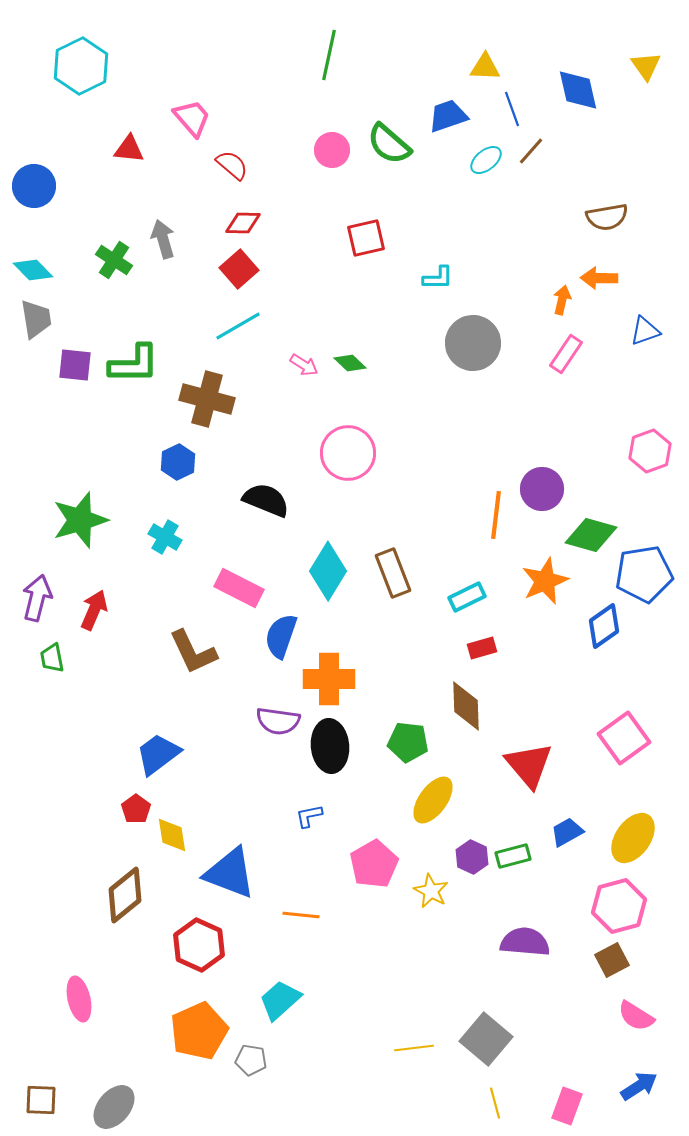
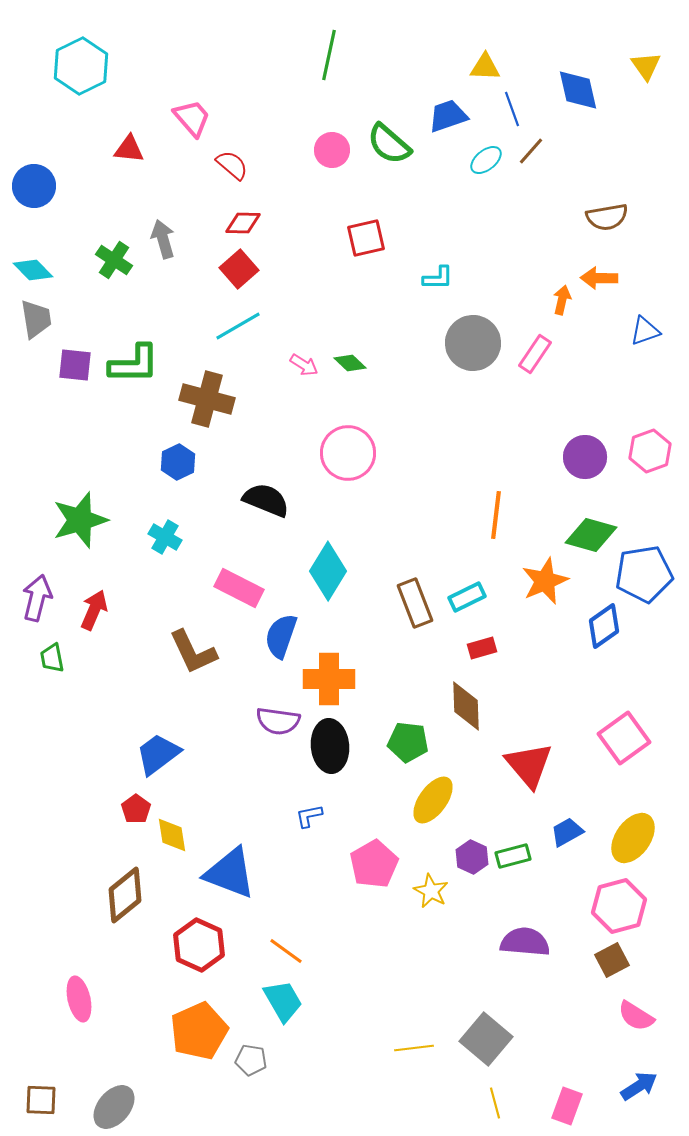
pink rectangle at (566, 354): moved 31 px left
purple circle at (542, 489): moved 43 px right, 32 px up
brown rectangle at (393, 573): moved 22 px right, 30 px down
orange line at (301, 915): moved 15 px left, 36 px down; rotated 30 degrees clockwise
cyan trapezoid at (280, 1000): moved 3 px right, 1 px down; rotated 102 degrees clockwise
